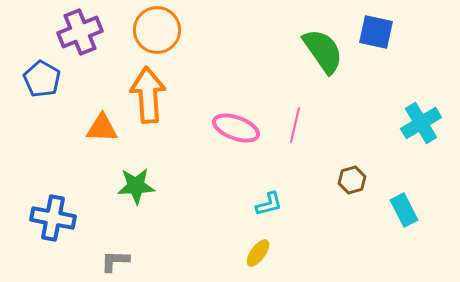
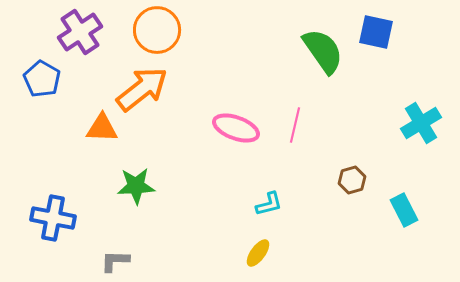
purple cross: rotated 12 degrees counterclockwise
orange arrow: moved 6 px left, 6 px up; rotated 56 degrees clockwise
